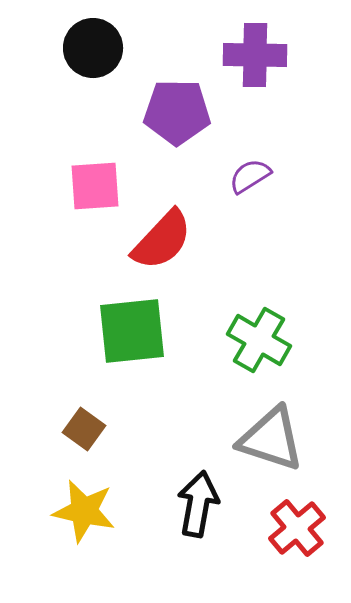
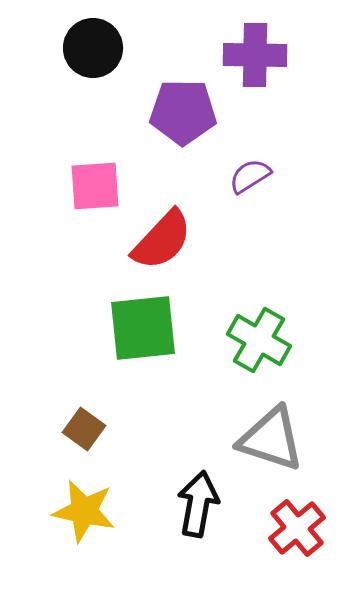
purple pentagon: moved 6 px right
green square: moved 11 px right, 3 px up
